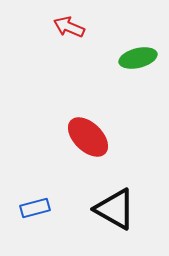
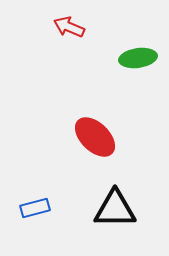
green ellipse: rotated 6 degrees clockwise
red ellipse: moved 7 px right
black triangle: rotated 30 degrees counterclockwise
